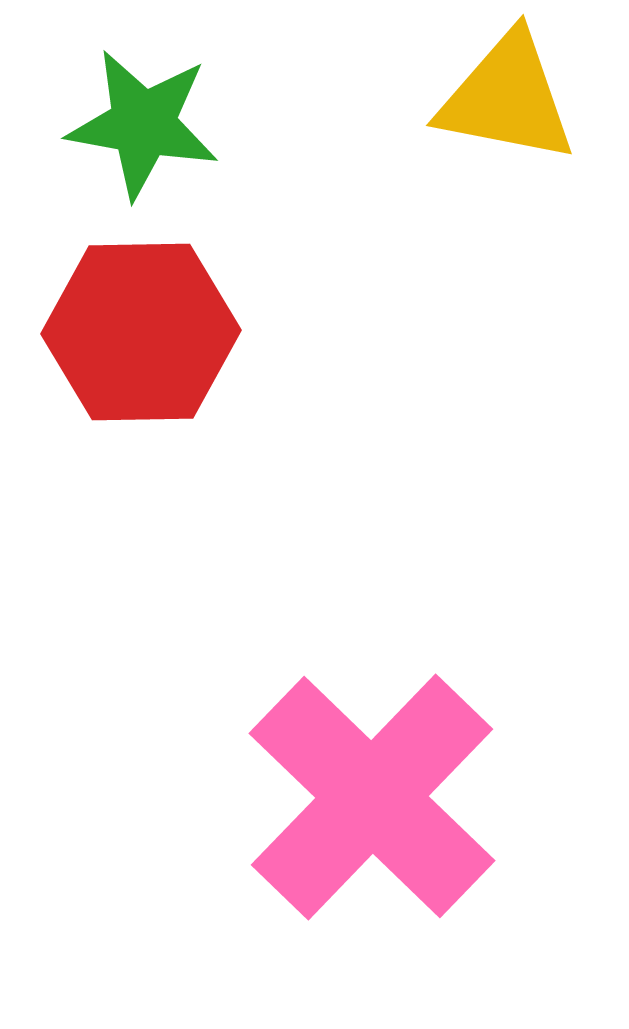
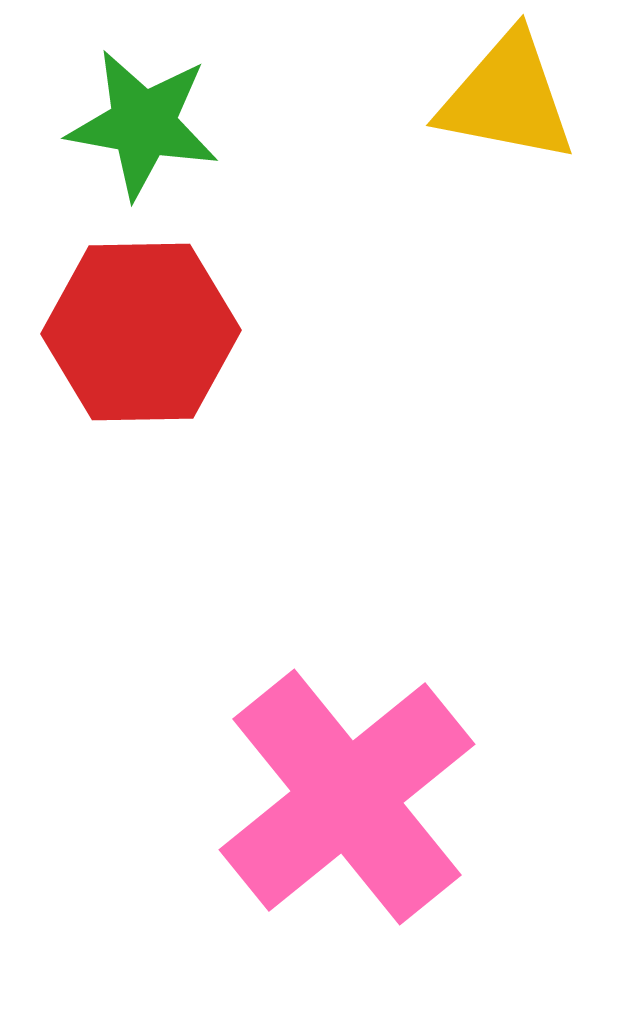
pink cross: moved 25 px left; rotated 7 degrees clockwise
